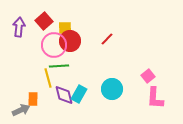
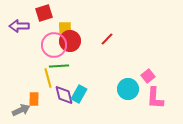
red square: moved 8 px up; rotated 24 degrees clockwise
purple arrow: moved 1 px up; rotated 96 degrees counterclockwise
cyan circle: moved 16 px right
orange rectangle: moved 1 px right
